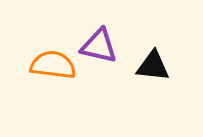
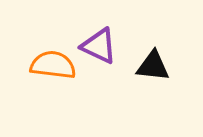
purple triangle: rotated 12 degrees clockwise
